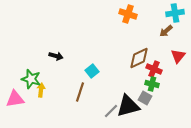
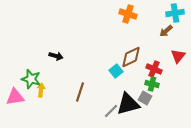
brown diamond: moved 8 px left, 1 px up
cyan square: moved 24 px right
pink triangle: moved 2 px up
black triangle: moved 2 px up
